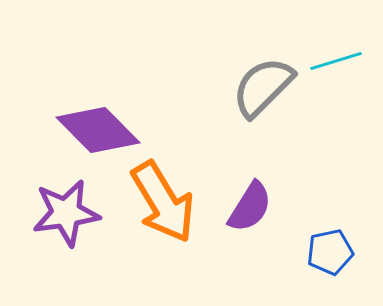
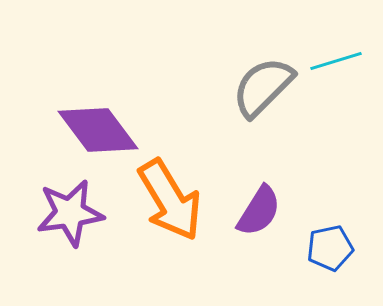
purple diamond: rotated 8 degrees clockwise
orange arrow: moved 7 px right, 2 px up
purple semicircle: moved 9 px right, 4 px down
purple star: moved 4 px right
blue pentagon: moved 4 px up
